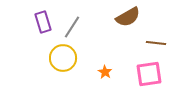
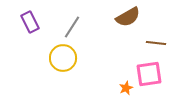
purple rectangle: moved 13 px left; rotated 10 degrees counterclockwise
orange star: moved 21 px right, 16 px down; rotated 16 degrees clockwise
